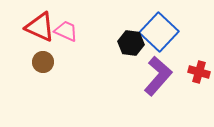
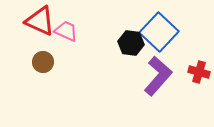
red triangle: moved 6 px up
